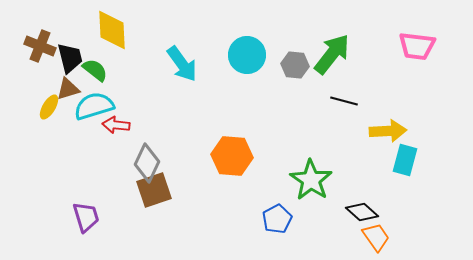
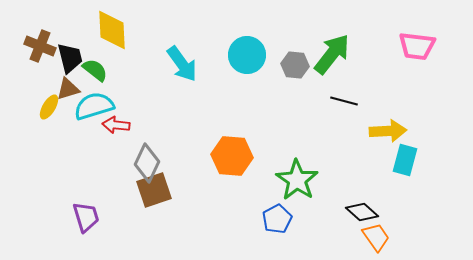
green star: moved 14 px left
